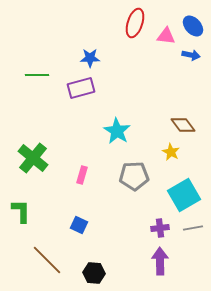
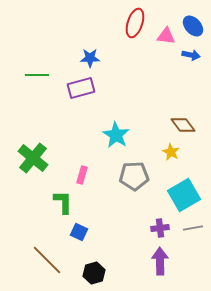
cyan star: moved 1 px left, 4 px down
green L-shape: moved 42 px right, 9 px up
blue square: moved 7 px down
black hexagon: rotated 20 degrees counterclockwise
